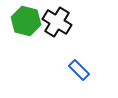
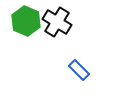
green hexagon: rotated 8 degrees clockwise
